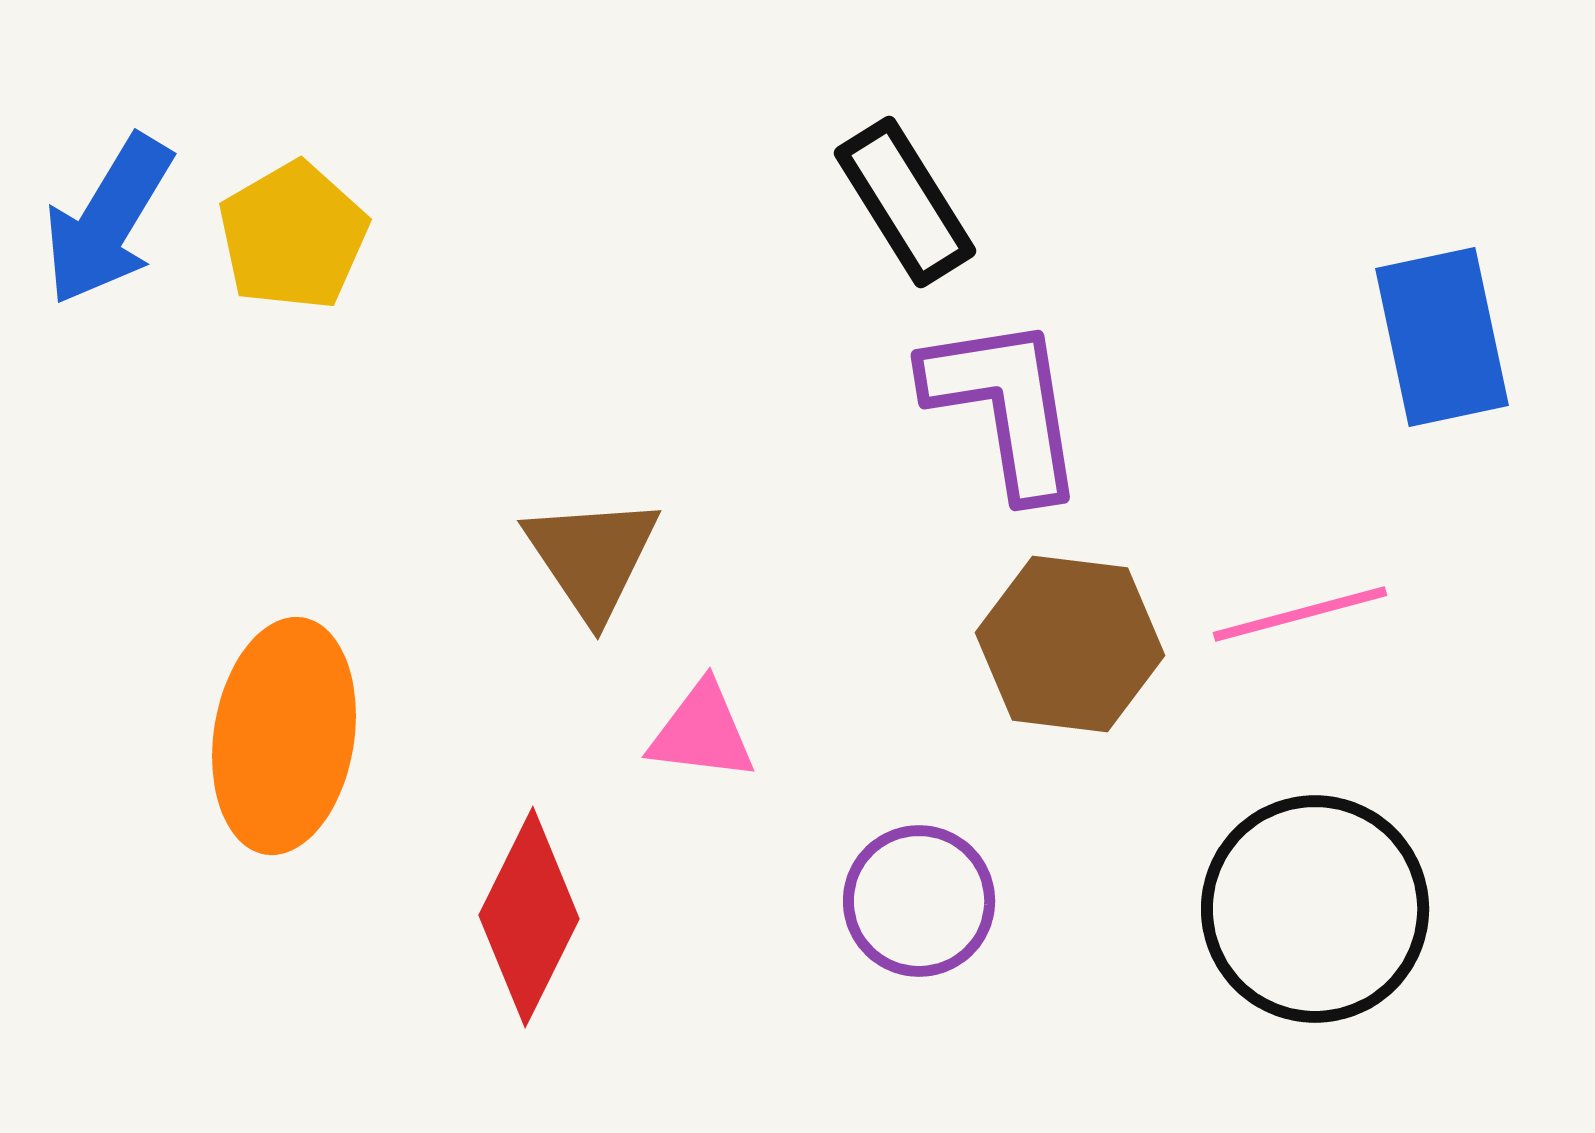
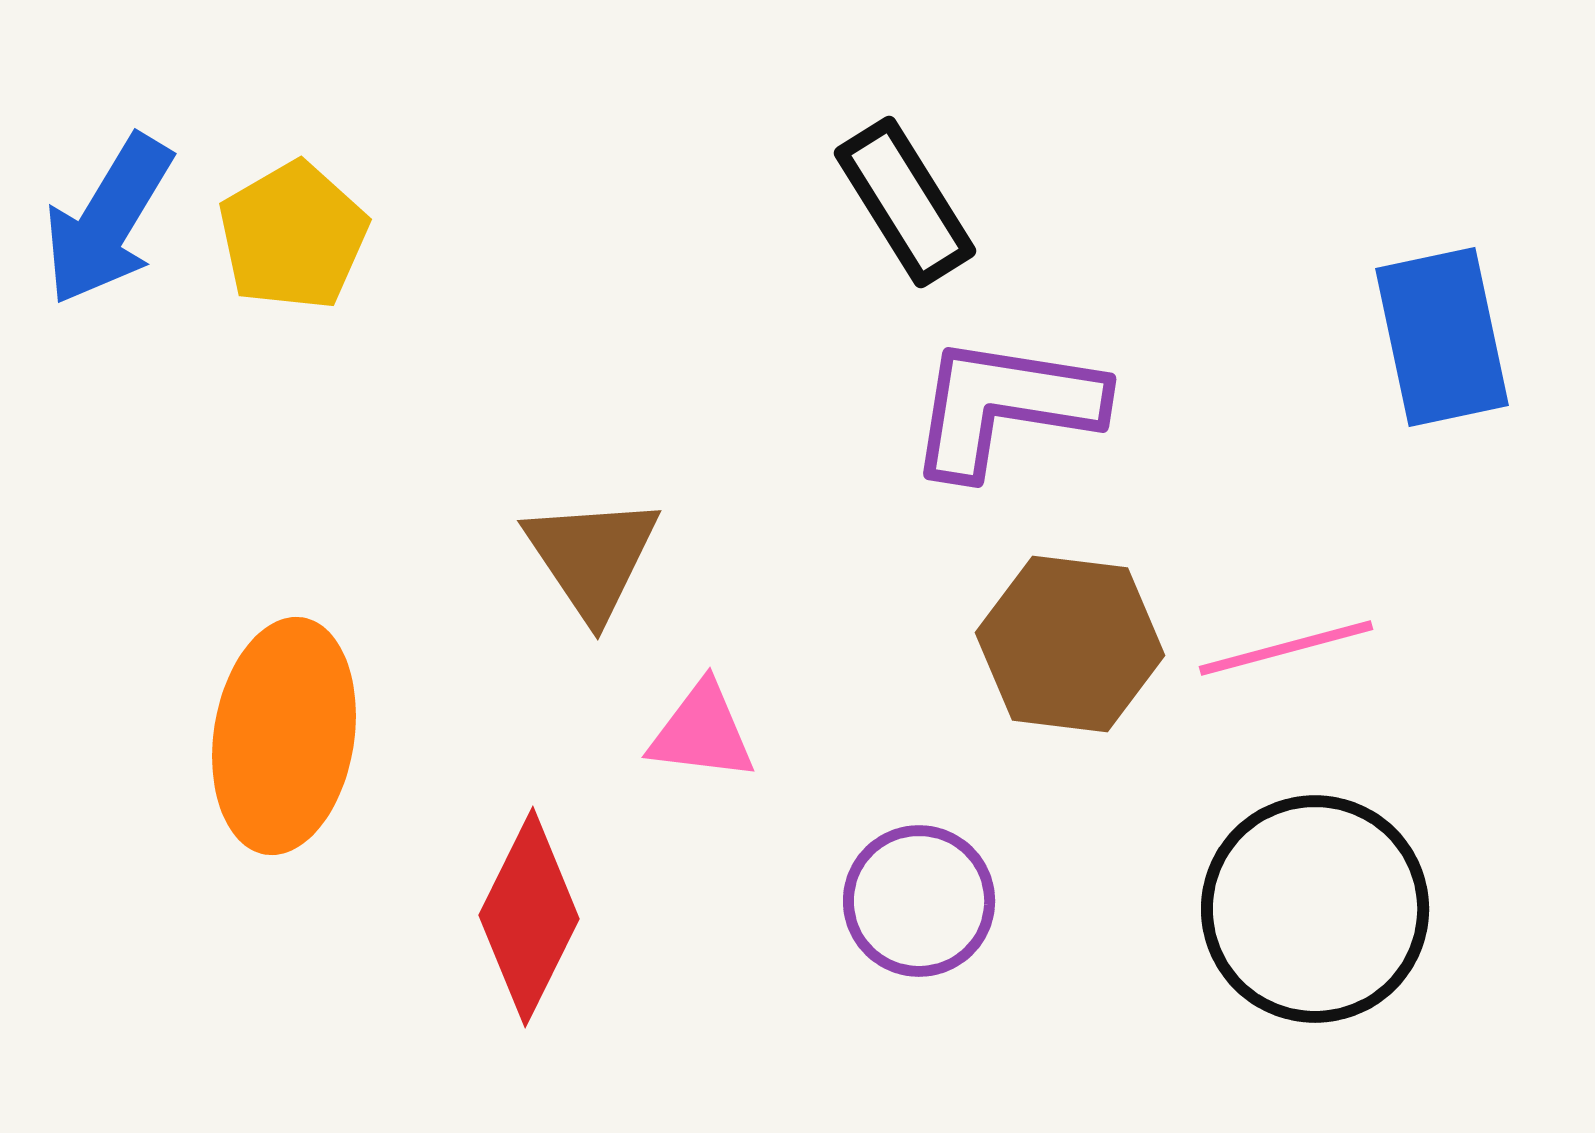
purple L-shape: rotated 72 degrees counterclockwise
pink line: moved 14 px left, 34 px down
